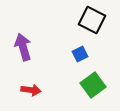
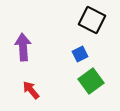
purple arrow: rotated 12 degrees clockwise
green square: moved 2 px left, 4 px up
red arrow: rotated 138 degrees counterclockwise
